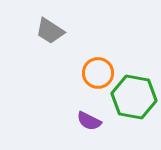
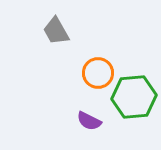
gray trapezoid: moved 6 px right; rotated 28 degrees clockwise
green hexagon: rotated 15 degrees counterclockwise
